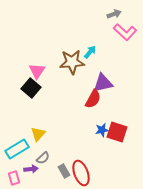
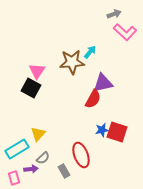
black square: rotated 12 degrees counterclockwise
red ellipse: moved 18 px up
